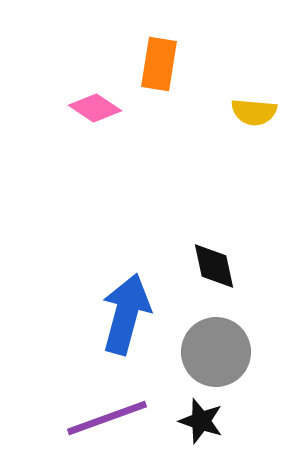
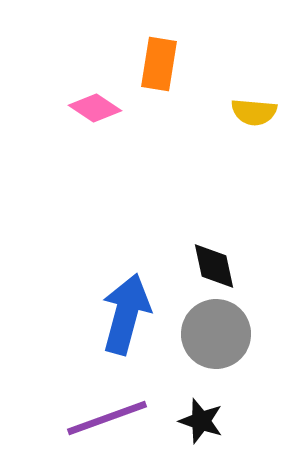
gray circle: moved 18 px up
